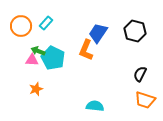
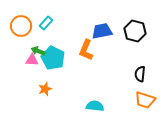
blue trapezoid: moved 4 px right, 2 px up; rotated 45 degrees clockwise
black semicircle: rotated 21 degrees counterclockwise
orange star: moved 9 px right
